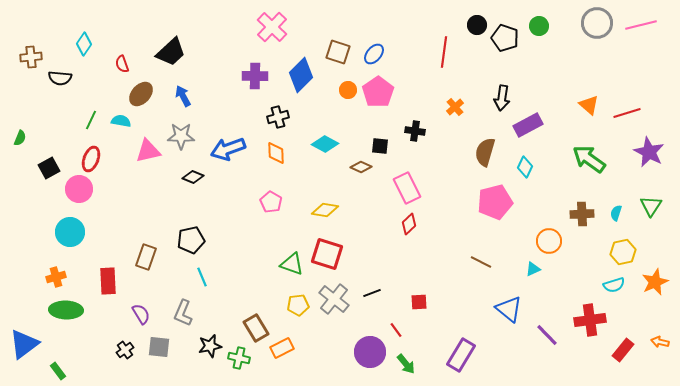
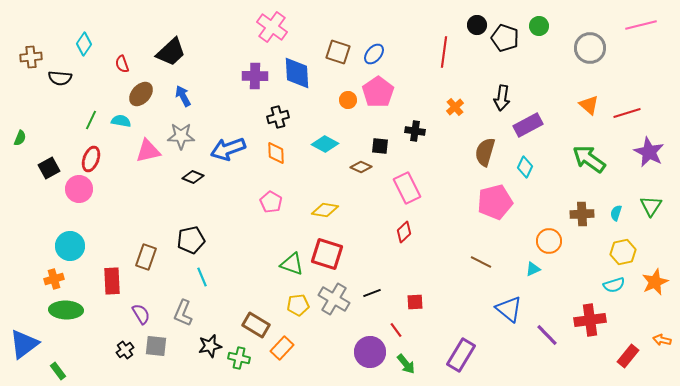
gray circle at (597, 23): moved 7 px left, 25 px down
pink cross at (272, 27): rotated 8 degrees counterclockwise
blue diamond at (301, 75): moved 4 px left, 2 px up; rotated 48 degrees counterclockwise
orange circle at (348, 90): moved 10 px down
red diamond at (409, 224): moved 5 px left, 8 px down
cyan circle at (70, 232): moved 14 px down
orange cross at (56, 277): moved 2 px left, 2 px down
red rectangle at (108, 281): moved 4 px right
gray cross at (334, 299): rotated 8 degrees counterclockwise
red square at (419, 302): moved 4 px left
brown rectangle at (256, 328): moved 3 px up; rotated 28 degrees counterclockwise
orange arrow at (660, 342): moved 2 px right, 2 px up
gray square at (159, 347): moved 3 px left, 1 px up
orange rectangle at (282, 348): rotated 20 degrees counterclockwise
red rectangle at (623, 350): moved 5 px right, 6 px down
